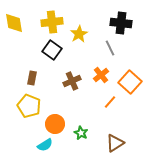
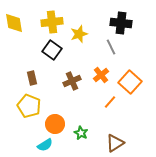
yellow star: rotated 12 degrees clockwise
gray line: moved 1 px right, 1 px up
brown rectangle: rotated 24 degrees counterclockwise
